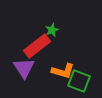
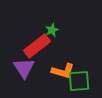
green square: rotated 25 degrees counterclockwise
